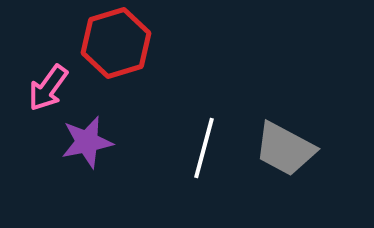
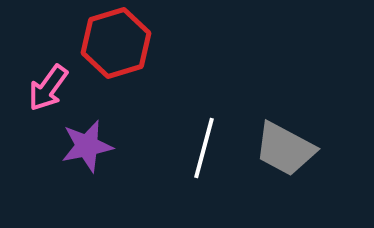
purple star: moved 4 px down
